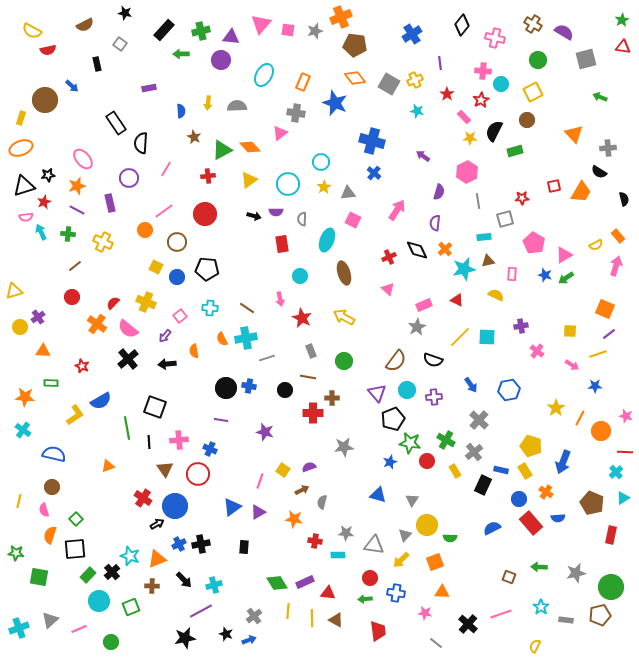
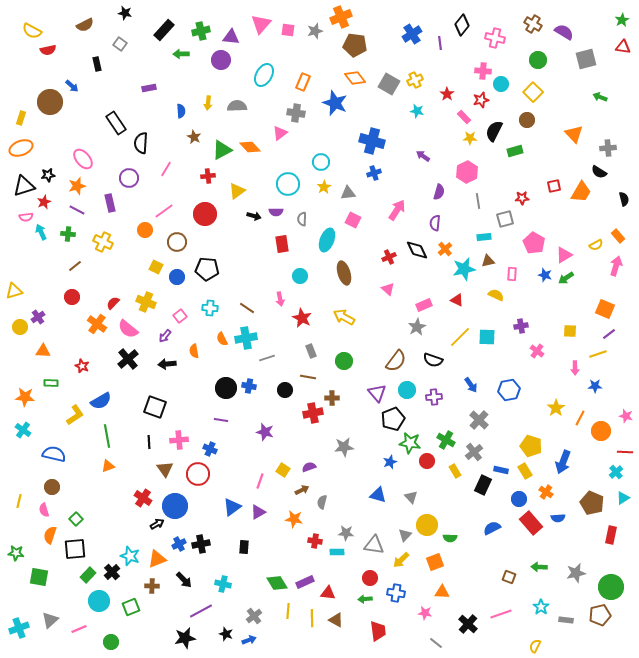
purple line at (440, 63): moved 20 px up
yellow square at (533, 92): rotated 18 degrees counterclockwise
brown circle at (45, 100): moved 5 px right, 2 px down
red star at (481, 100): rotated 14 degrees clockwise
blue cross at (374, 173): rotated 32 degrees clockwise
yellow triangle at (249, 180): moved 12 px left, 11 px down
pink arrow at (572, 365): moved 3 px right, 3 px down; rotated 56 degrees clockwise
red cross at (313, 413): rotated 12 degrees counterclockwise
green line at (127, 428): moved 20 px left, 8 px down
gray triangle at (412, 500): moved 1 px left, 3 px up; rotated 16 degrees counterclockwise
cyan rectangle at (338, 555): moved 1 px left, 3 px up
cyan cross at (214, 585): moved 9 px right, 1 px up; rotated 28 degrees clockwise
